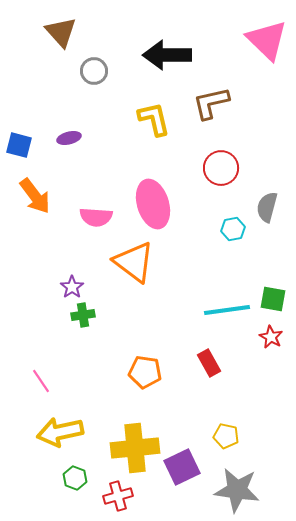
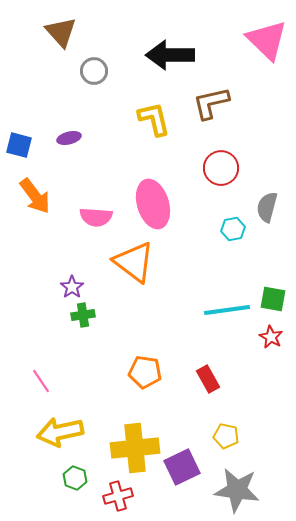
black arrow: moved 3 px right
red rectangle: moved 1 px left, 16 px down
